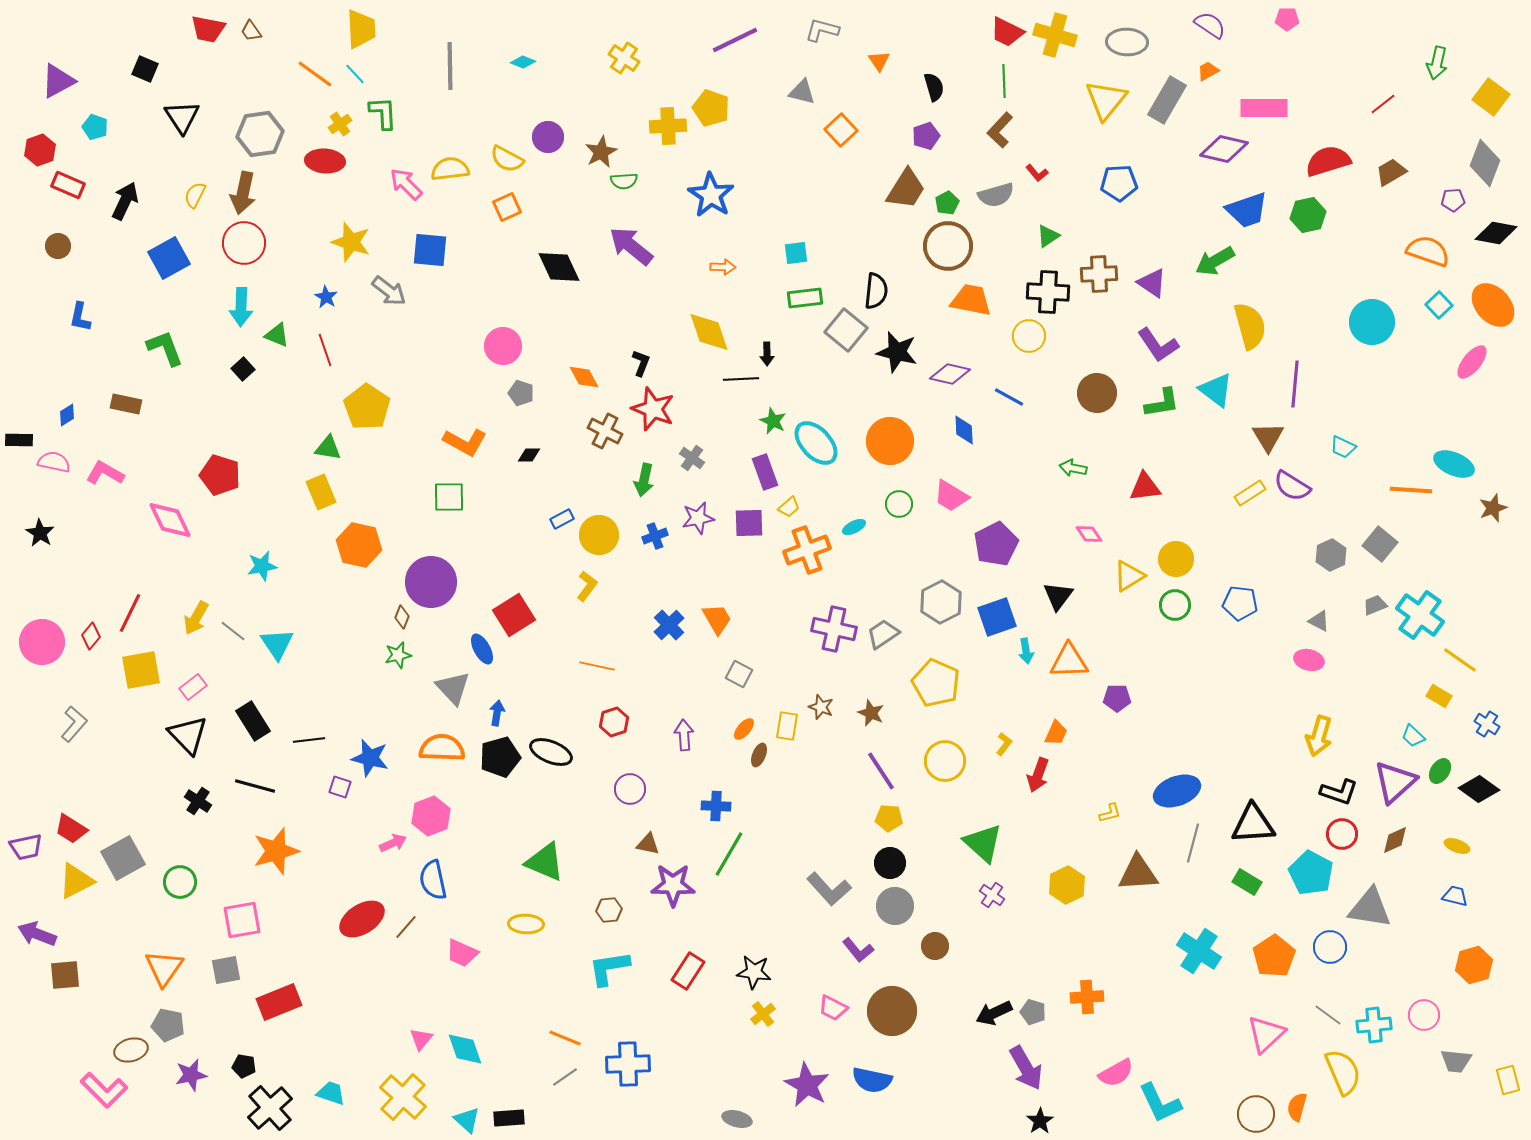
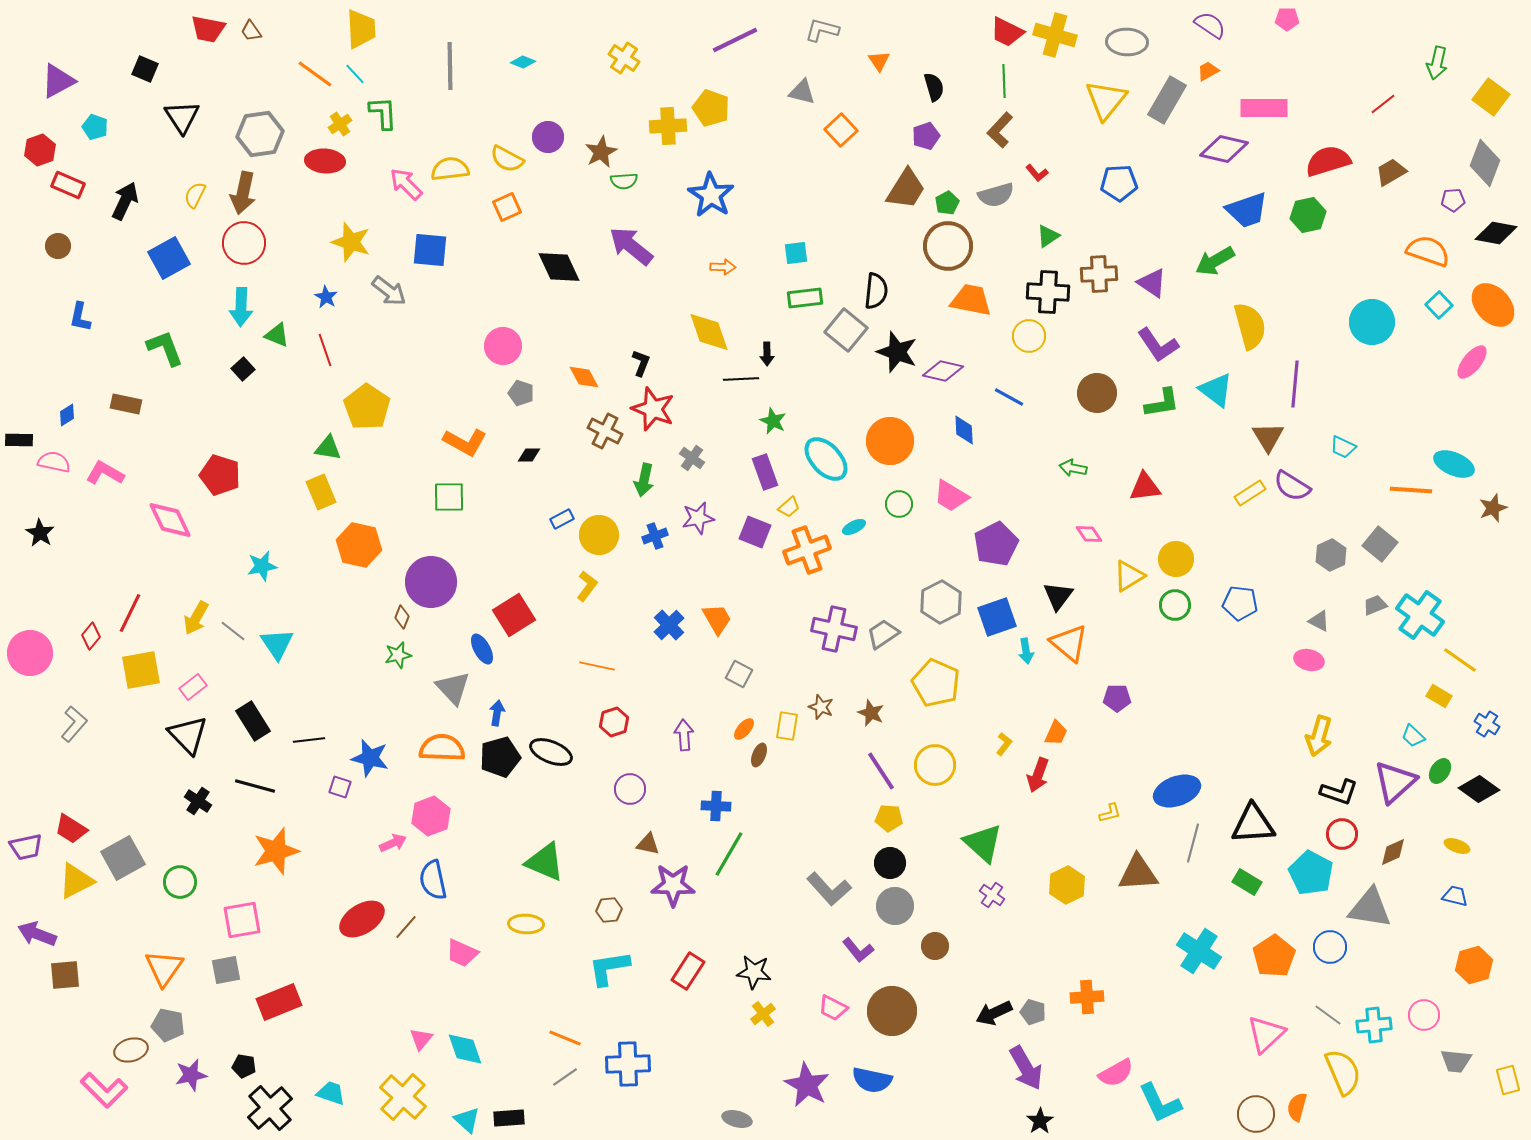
black star at (897, 352): rotated 6 degrees clockwise
purple diamond at (950, 374): moved 7 px left, 3 px up
cyan ellipse at (816, 443): moved 10 px right, 16 px down
purple square at (749, 523): moved 6 px right, 9 px down; rotated 24 degrees clockwise
pink circle at (42, 642): moved 12 px left, 11 px down
orange triangle at (1069, 661): moved 18 px up; rotated 42 degrees clockwise
yellow circle at (945, 761): moved 10 px left, 4 px down
brown diamond at (1395, 840): moved 2 px left, 12 px down
